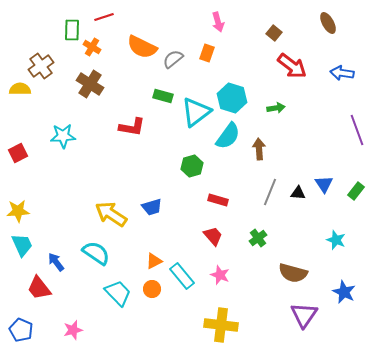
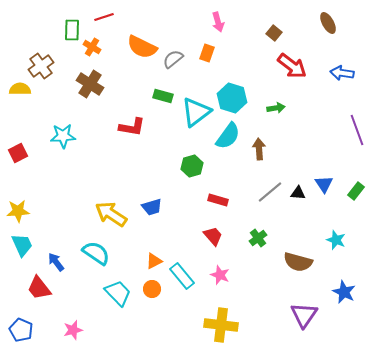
gray line at (270, 192): rotated 28 degrees clockwise
brown semicircle at (293, 273): moved 5 px right, 11 px up
